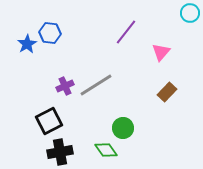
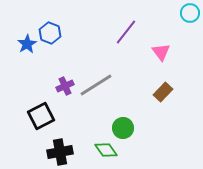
blue hexagon: rotated 15 degrees clockwise
pink triangle: rotated 18 degrees counterclockwise
brown rectangle: moved 4 px left
black square: moved 8 px left, 5 px up
